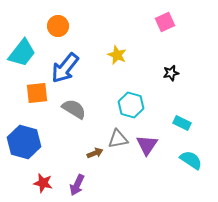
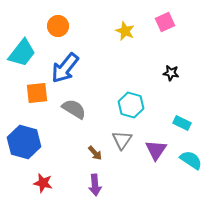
yellow star: moved 8 px right, 24 px up
black star: rotated 21 degrees clockwise
gray triangle: moved 4 px right, 1 px down; rotated 45 degrees counterclockwise
purple triangle: moved 9 px right, 5 px down
brown arrow: rotated 70 degrees clockwise
purple arrow: moved 18 px right; rotated 30 degrees counterclockwise
